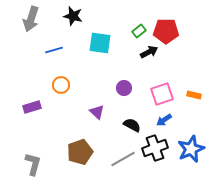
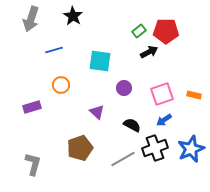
black star: rotated 18 degrees clockwise
cyan square: moved 18 px down
brown pentagon: moved 4 px up
